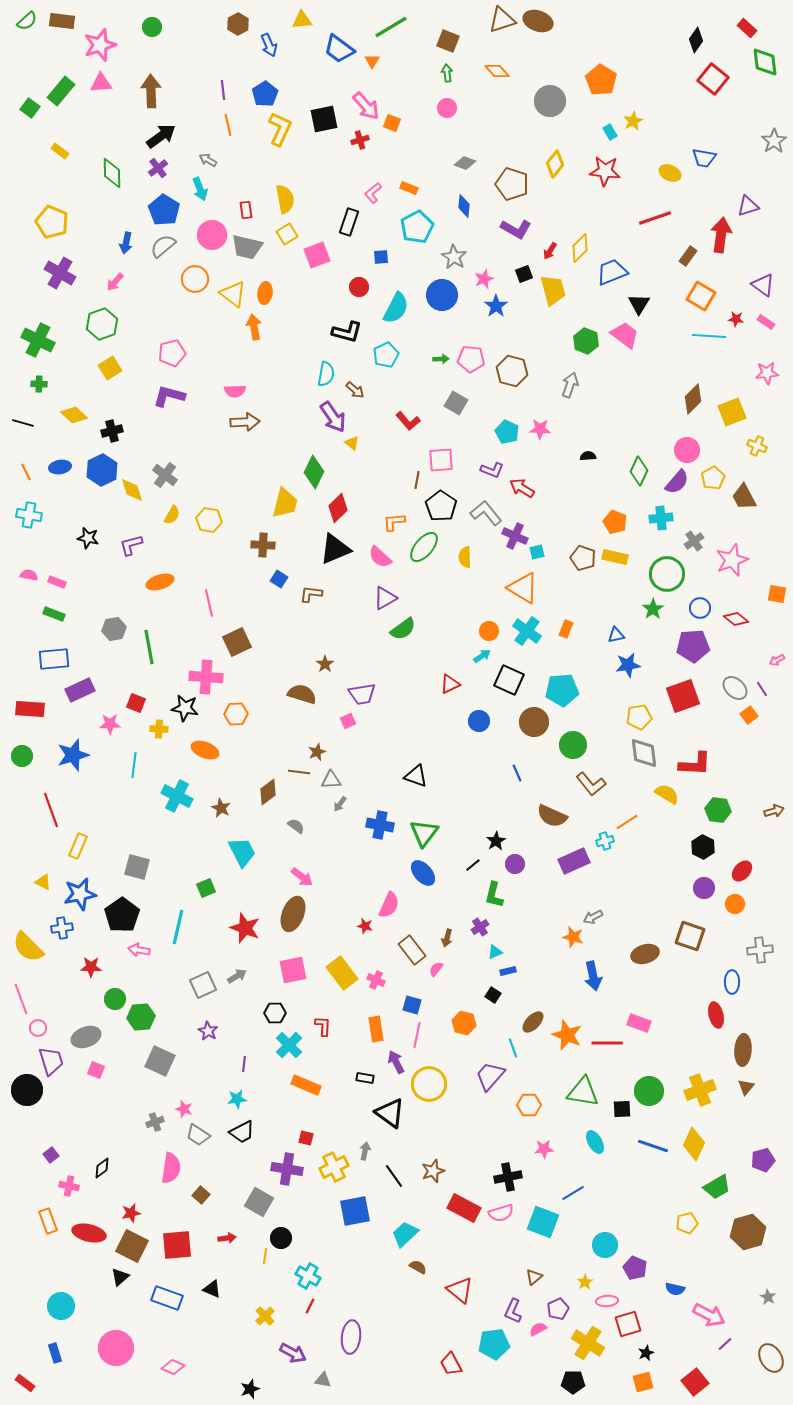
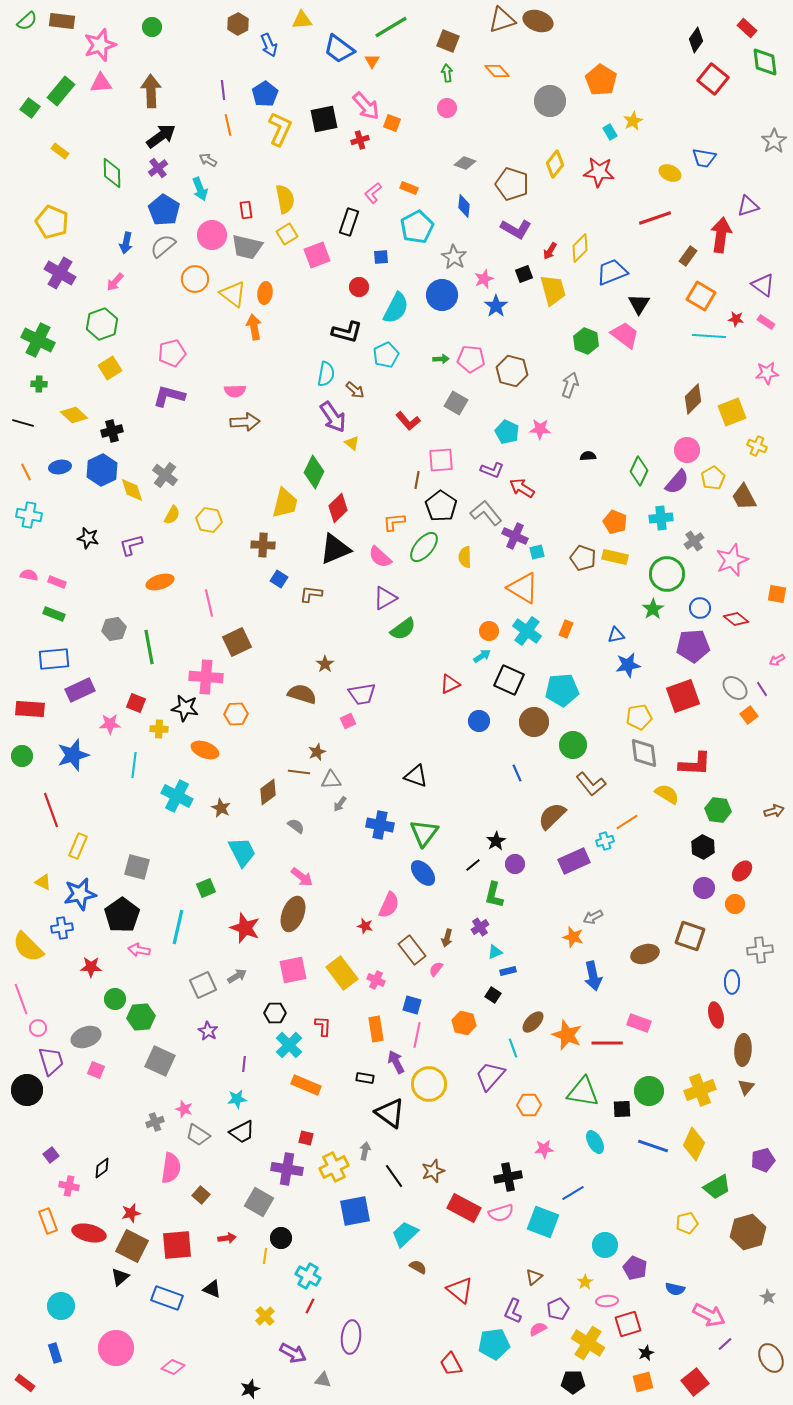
red star at (605, 171): moved 6 px left, 1 px down
brown semicircle at (552, 816): rotated 112 degrees clockwise
